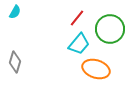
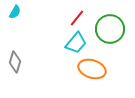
cyan trapezoid: moved 3 px left, 1 px up
orange ellipse: moved 4 px left
